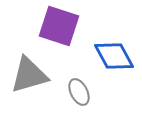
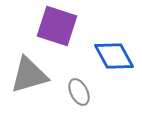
purple square: moved 2 px left
